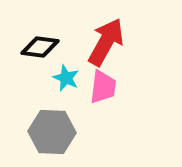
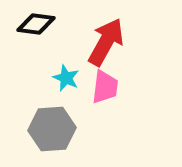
black diamond: moved 4 px left, 23 px up
pink trapezoid: moved 2 px right
gray hexagon: moved 3 px up; rotated 6 degrees counterclockwise
